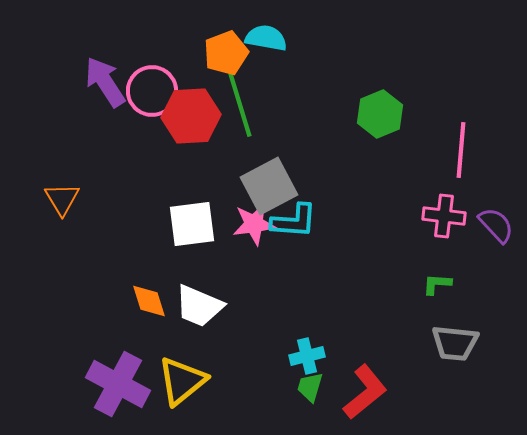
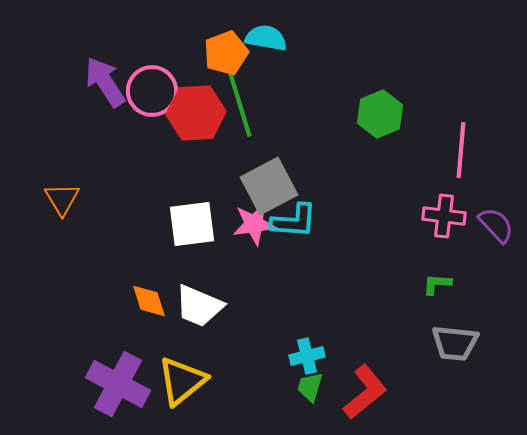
red hexagon: moved 5 px right, 3 px up
